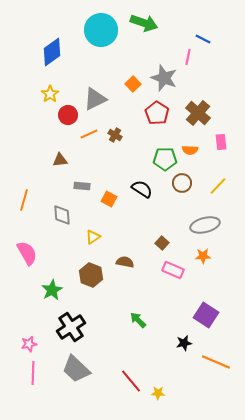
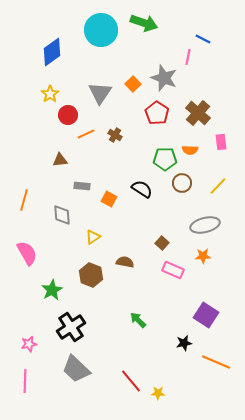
gray triangle at (95, 99): moved 5 px right, 6 px up; rotated 30 degrees counterclockwise
orange line at (89, 134): moved 3 px left
pink line at (33, 373): moved 8 px left, 8 px down
